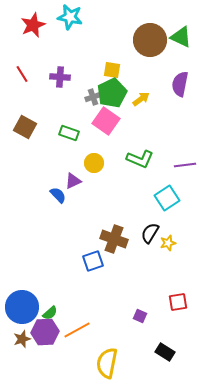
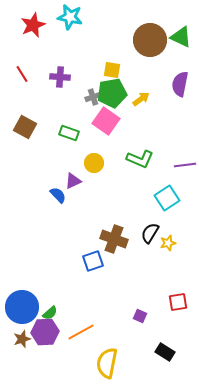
green pentagon: rotated 16 degrees clockwise
orange line: moved 4 px right, 2 px down
